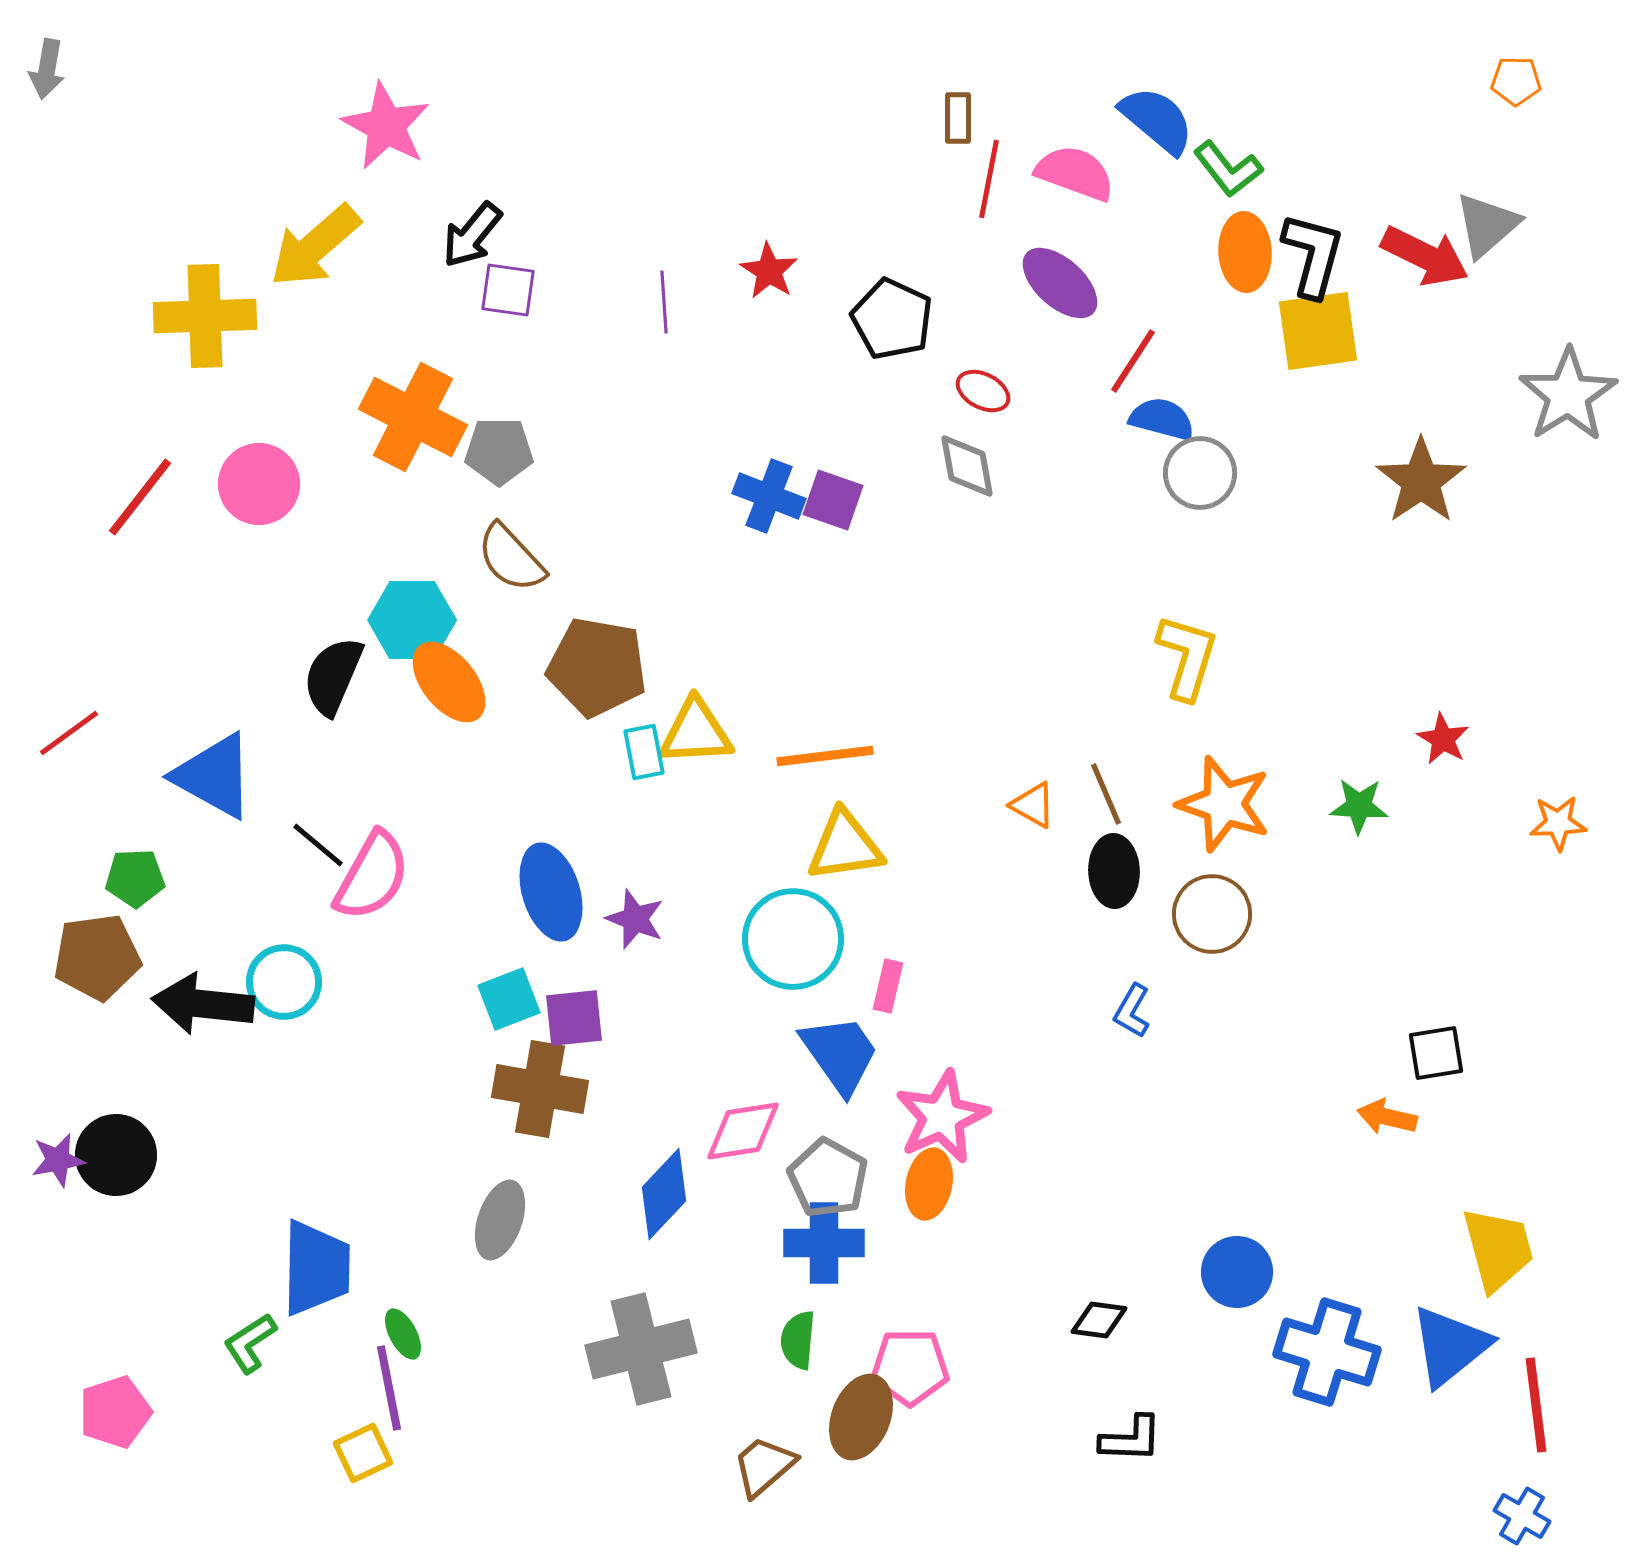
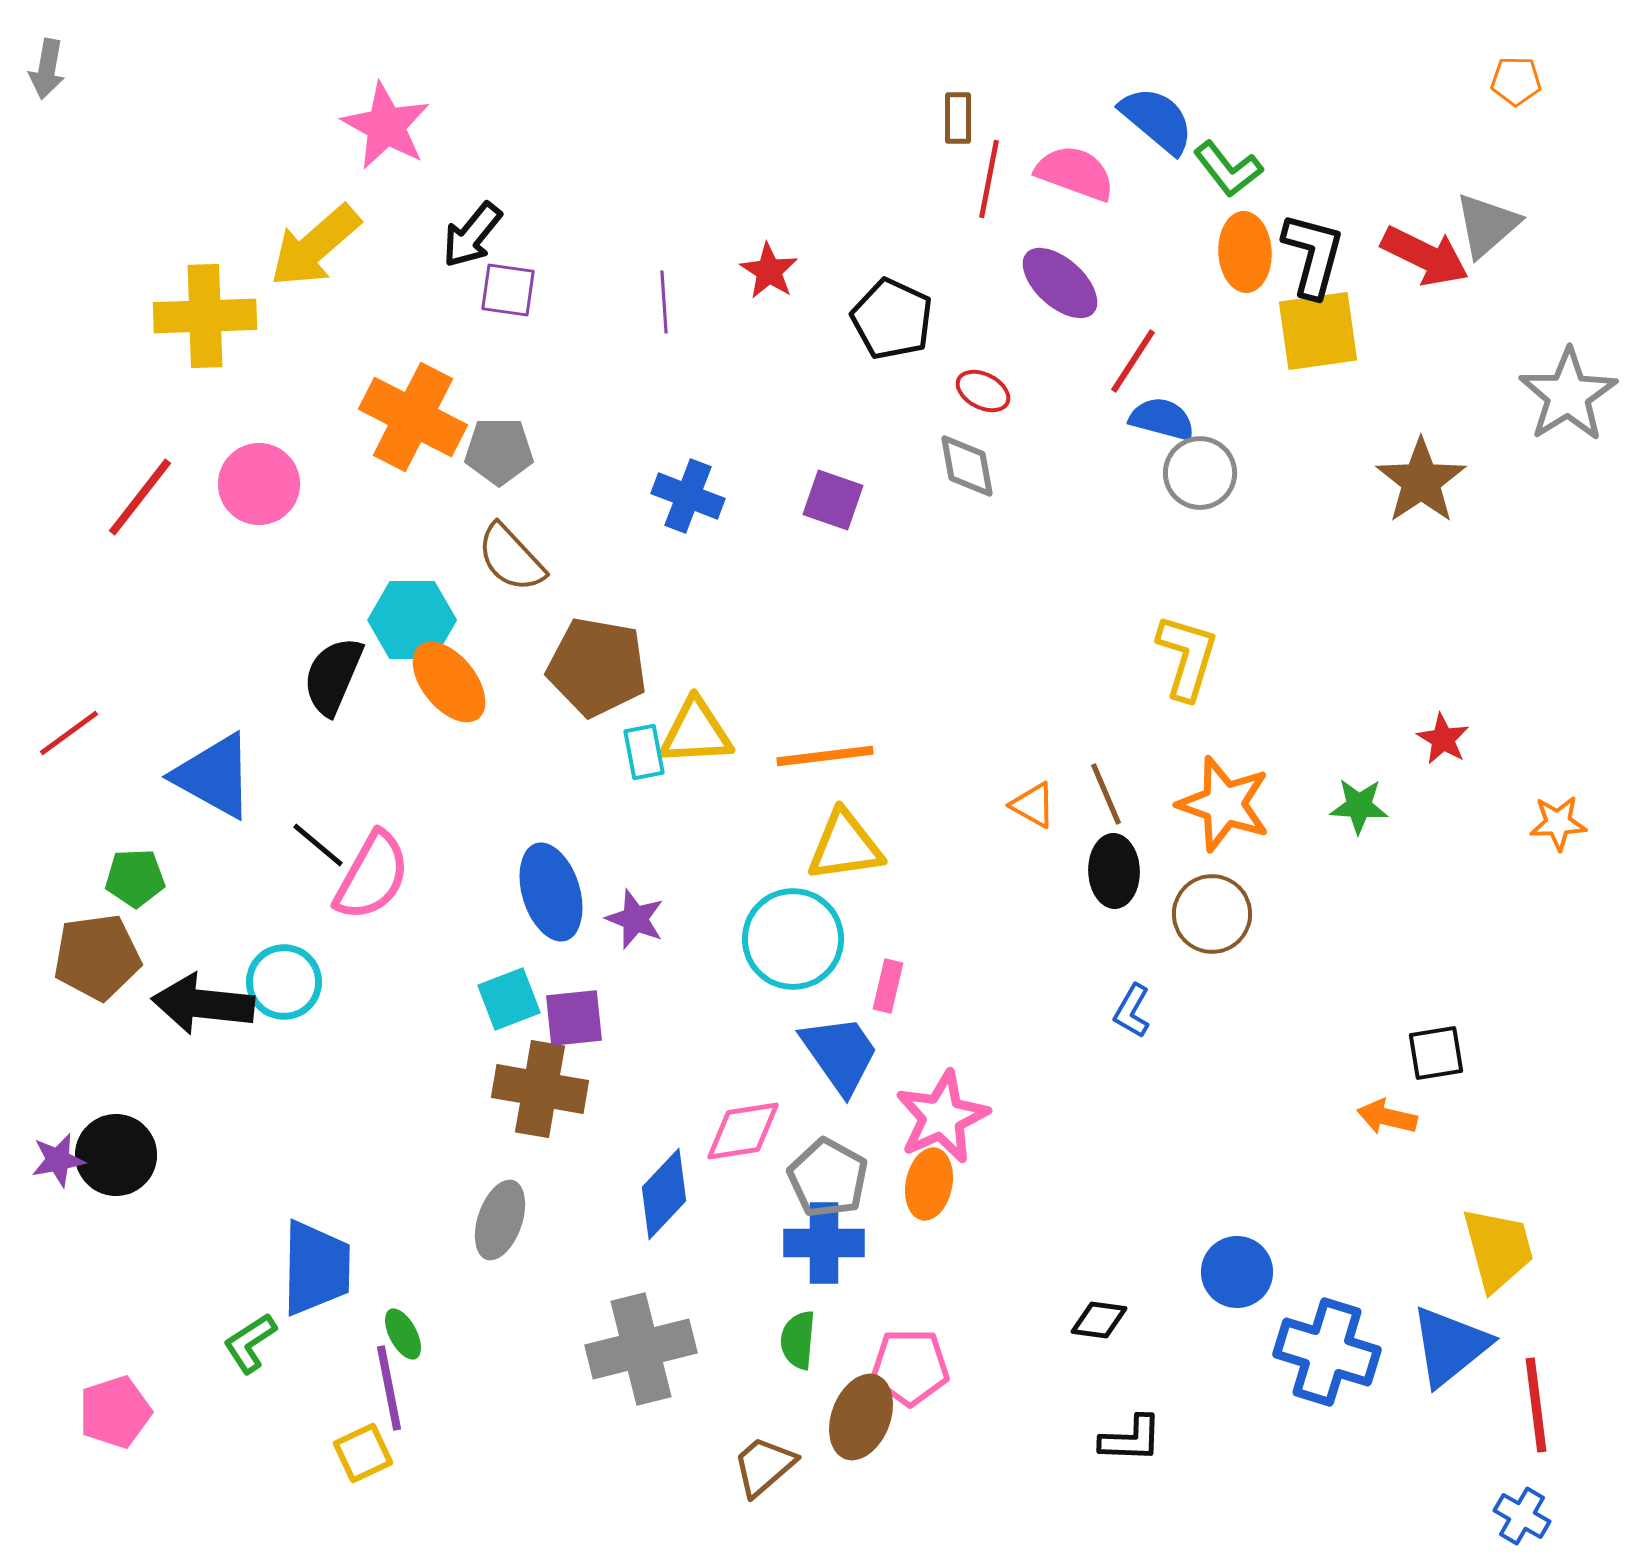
blue cross at (769, 496): moved 81 px left
